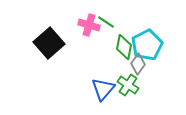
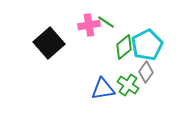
pink cross: rotated 25 degrees counterclockwise
green diamond: rotated 40 degrees clockwise
gray diamond: moved 8 px right, 8 px down
blue triangle: rotated 40 degrees clockwise
